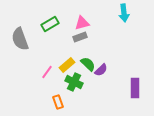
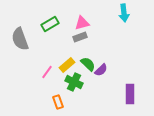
purple rectangle: moved 5 px left, 6 px down
